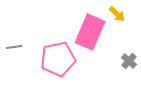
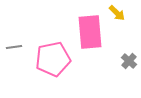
yellow arrow: moved 1 px up
pink rectangle: rotated 28 degrees counterclockwise
pink pentagon: moved 5 px left
